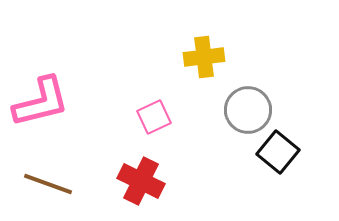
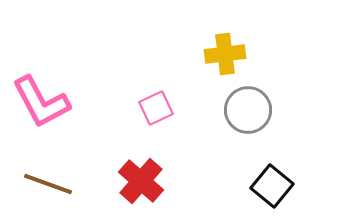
yellow cross: moved 21 px right, 3 px up
pink L-shape: rotated 76 degrees clockwise
pink square: moved 2 px right, 9 px up
black square: moved 6 px left, 34 px down
red cross: rotated 15 degrees clockwise
